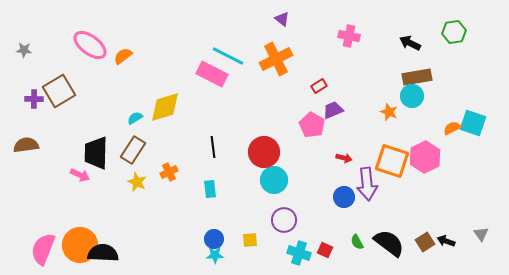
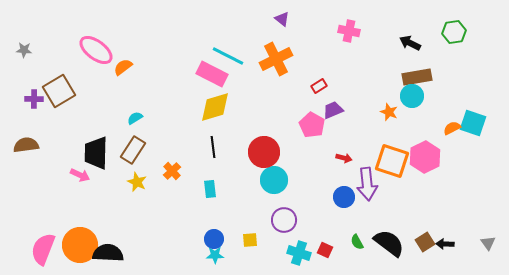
pink cross at (349, 36): moved 5 px up
pink ellipse at (90, 45): moved 6 px right, 5 px down
orange semicircle at (123, 56): moved 11 px down
yellow diamond at (165, 107): moved 50 px right
orange cross at (169, 172): moved 3 px right, 1 px up; rotated 18 degrees counterclockwise
gray triangle at (481, 234): moved 7 px right, 9 px down
black arrow at (446, 241): moved 1 px left, 3 px down; rotated 18 degrees counterclockwise
black semicircle at (103, 253): moved 5 px right
